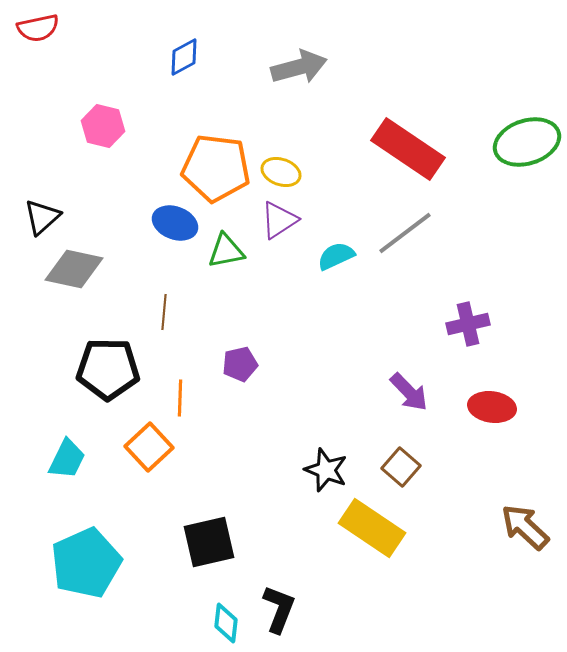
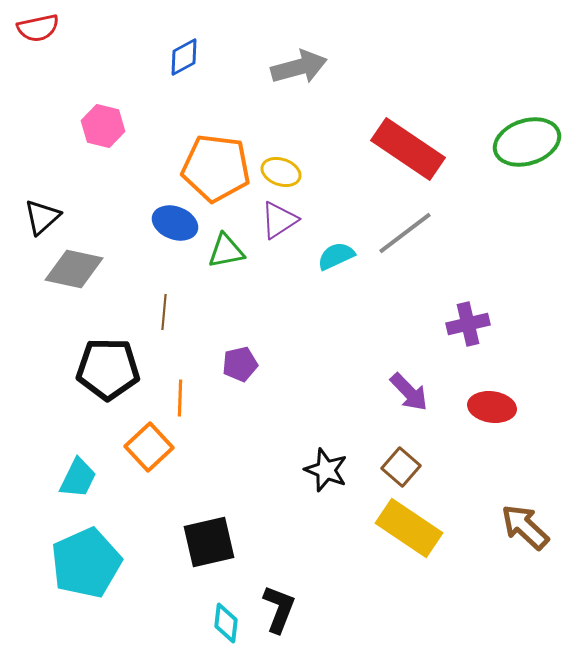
cyan trapezoid: moved 11 px right, 19 px down
yellow rectangle: moved 37 px right
